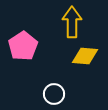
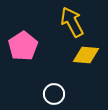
yellow arrow: rotated 28 degrees counterclockwise
yellow diamond: moved 1 px right, 1 px up
